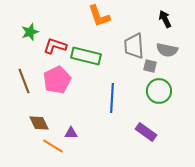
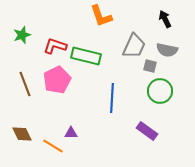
orange L-shape: moved 2 px right
green star: moved 8 px left, 3 px down
gray trapezoid: rotated 152 degrees counterclockwise
brown line: moved 1 px right, 3 px down
green circle: moved 1 px right
brown diamond: moved 17 px left, 11 px down
purple rectangle: moved 1 px right, 1 px up
